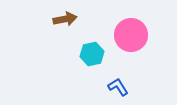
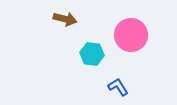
brown arrow: rotated 25 degrees clockwise
cyan hexagon: rotated 20 degrees clockwise
